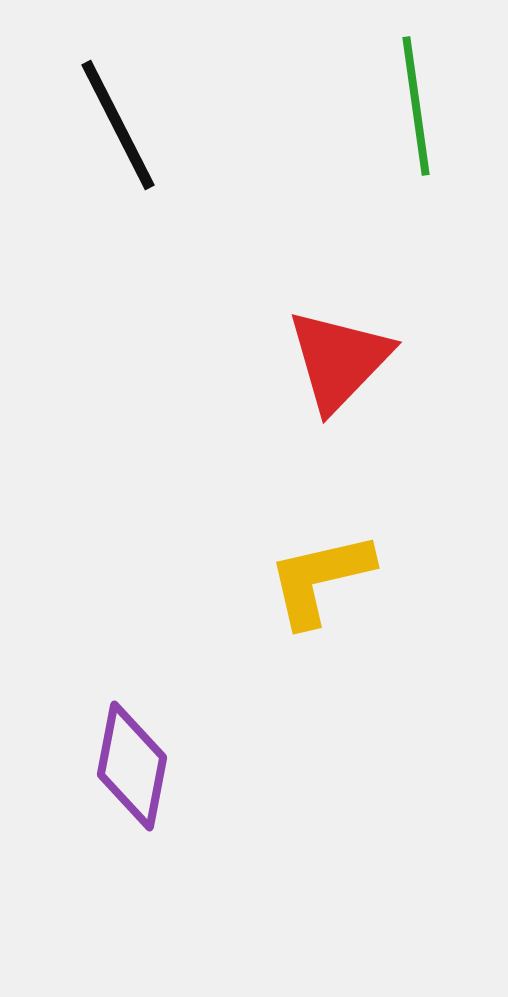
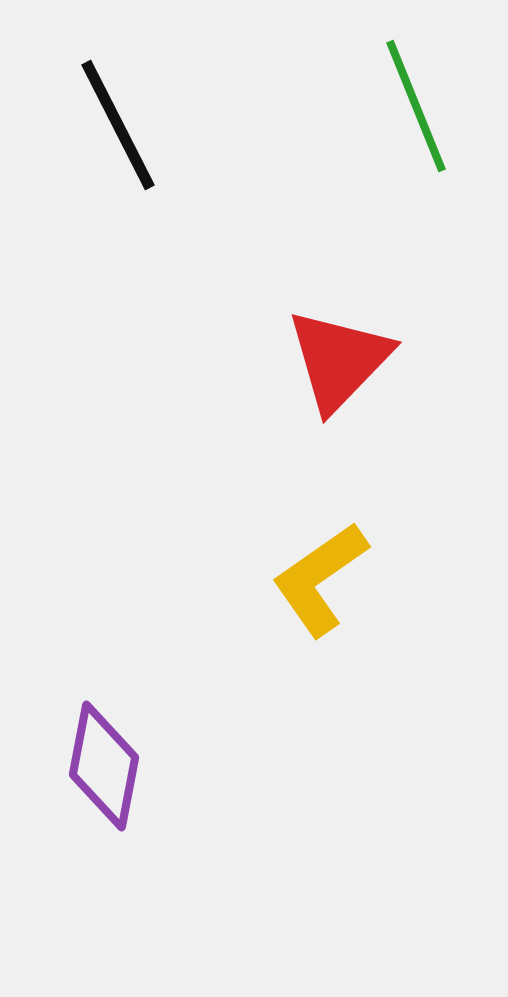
green line: rotated 14 degrees counterclockwise
yellow L-shape: rotated 22 degrees counterclockwise
purple diamond: moved 28 px left
